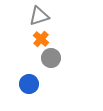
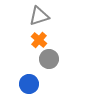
orange cross: moved 2 px left, 1 px down
gray circle: moved 2 px left, 1 px down
